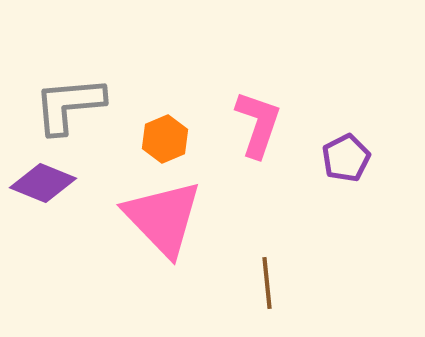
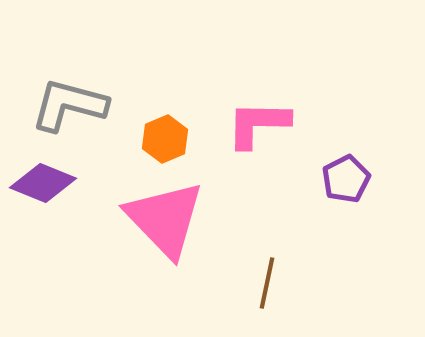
gray L-shape: rotated 20 degrees clockwise
pink L-shape: rotated 108 degrees counterclockwise
purple pentagon: moved 21 px down
pink triangle: moved 2 px right, 1 px down
brown line: rotated 18 degrees clockwise
